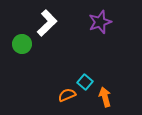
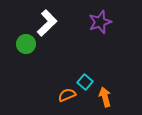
green circle: moved 4 px right
